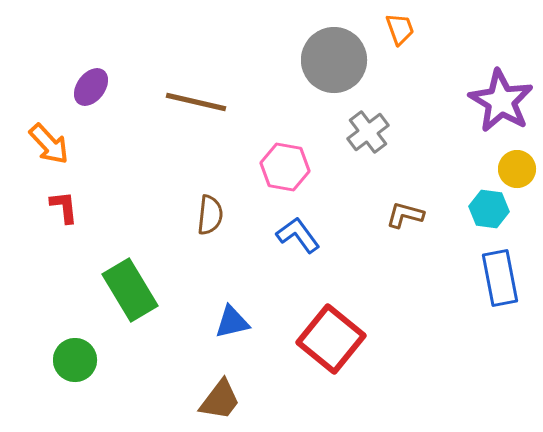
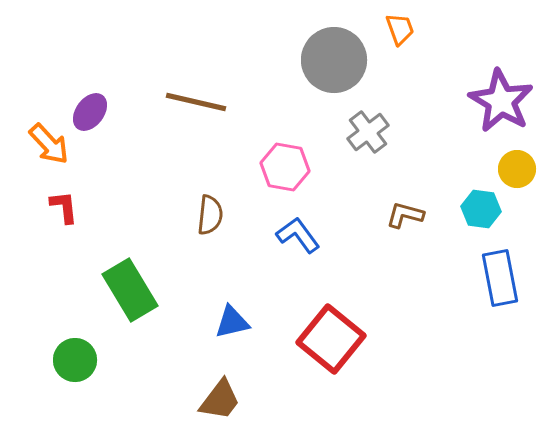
purple ellipse: moved 1 px left, 25 px down
cyan hexagon: moved 8 px left
